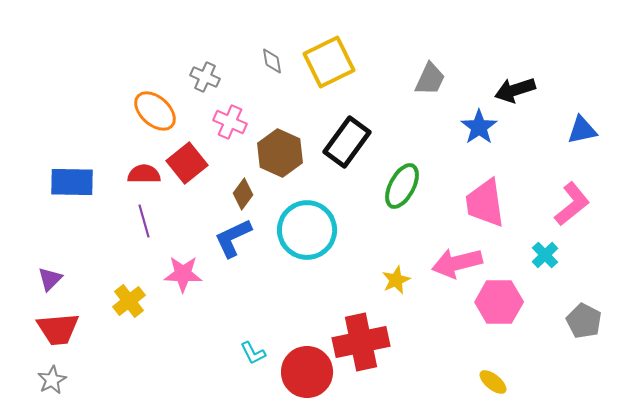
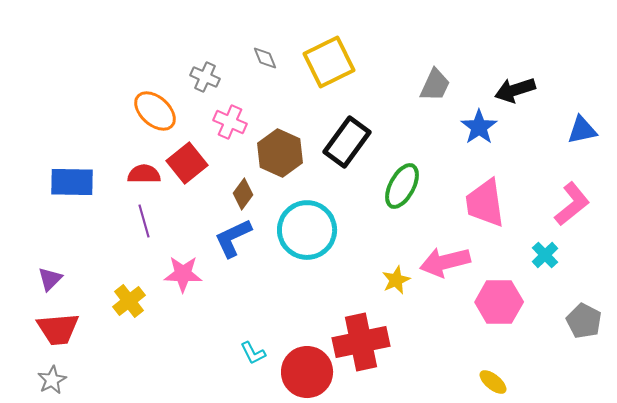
gray diamond: moved 7 px left, 3 px up; rotated 12 degrees counterclockwise
gray trapezoid: moved 5 px right, 6 px down
pink arrow: moved 12 px left, 1 px up
